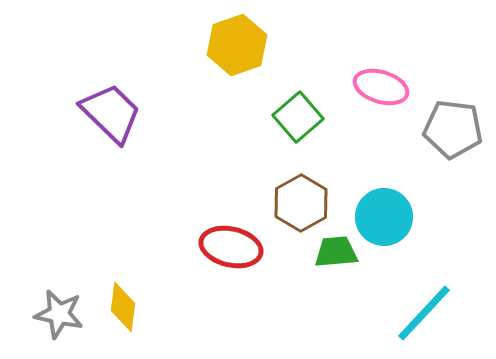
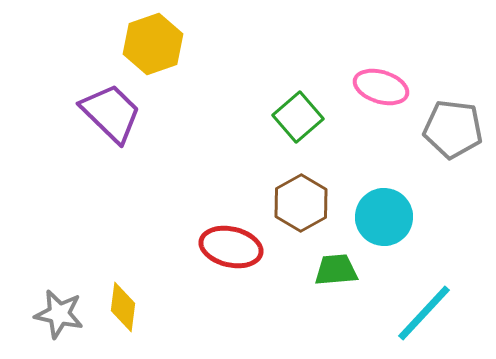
yellow hexagon: moved 84 px left, 1 px up
green trapezoid: moved 18 px down
